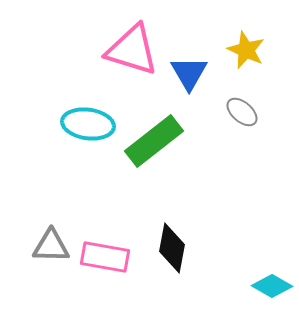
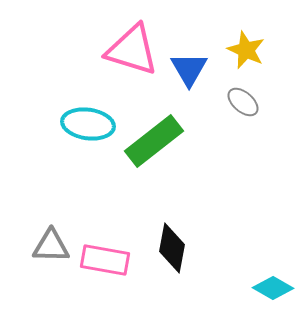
blue triangle: moved 4 px up
gray ellipse: moved 1 px right, 10 px up
pink rectangle: moved 3 px down
cyan diamond: moved 1 px right, 2 px down
